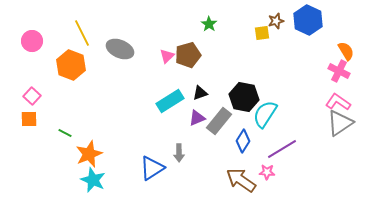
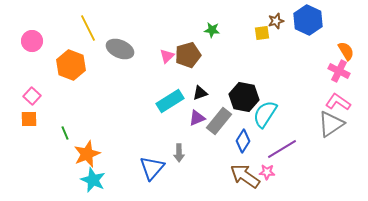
green star: moved 3 px right, 6 px down; rotated 28 degrees counterclockwise
yellow line: moved 6 px right, 5 px up
gray triangle: moved 9 px left, 1 px down
green line: rotated 40 degrees clockwise
orange star: moved 2 px left
blue triangle: rotated 16 degrees counterclockwise
brown arrow: moved 4 px right, 4 px up
